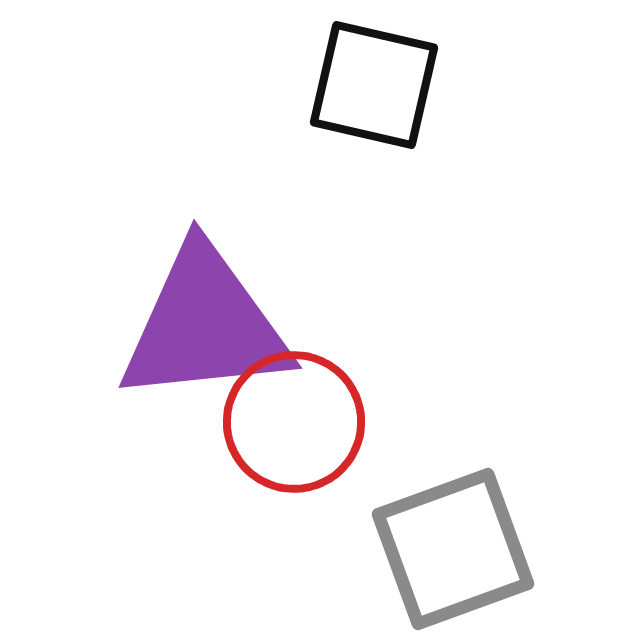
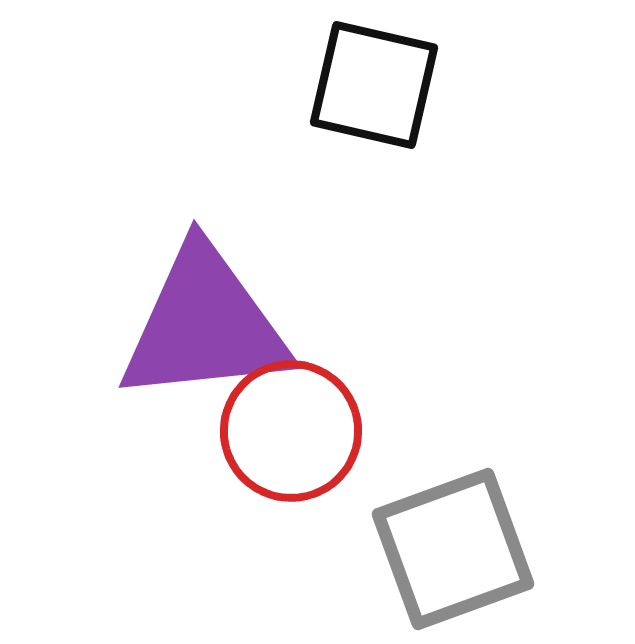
red circle: moved 3 px left, 9 px down
